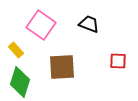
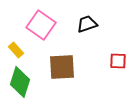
black trapezoid: moved 2 px left; rotated 40 degrees counterclockwise
